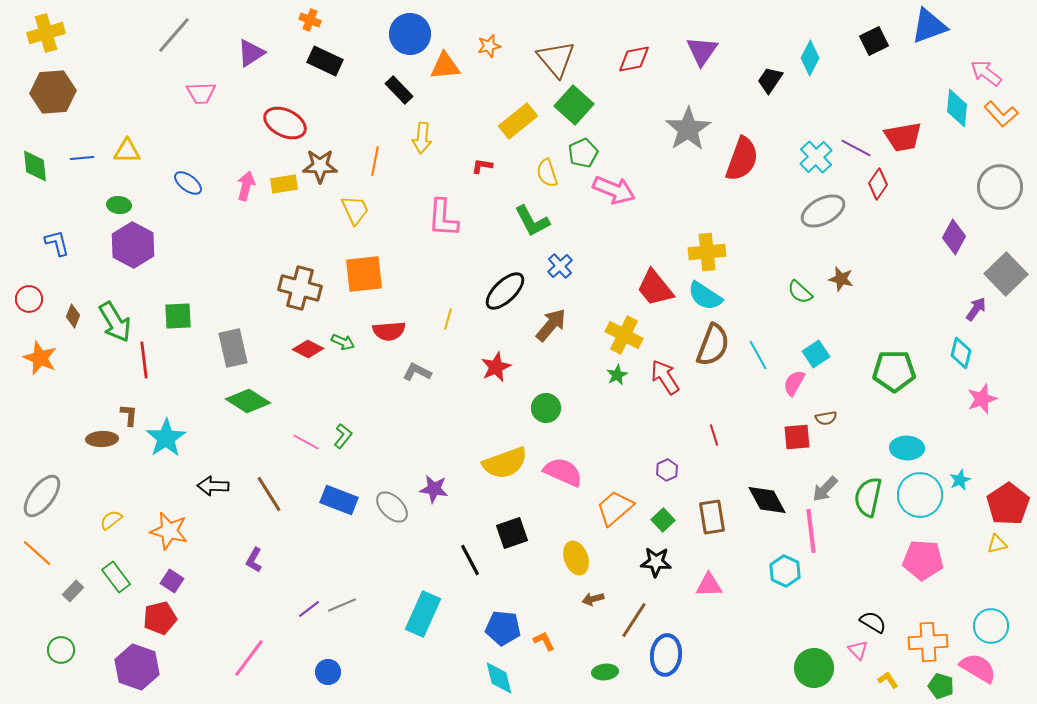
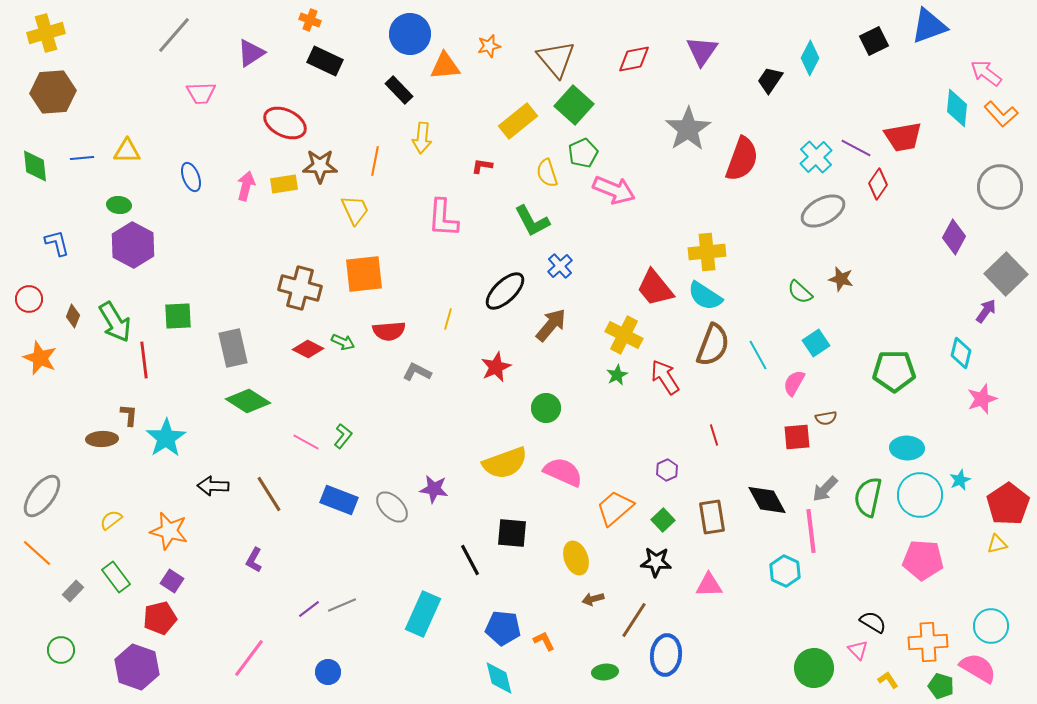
blue ellipse at (188, 183): moved 3 px right, 6 px up; rotated 32 degrees clockwise
purple arrow at (976, 309): moved 10 px right, 2 px down
cyan square at (816, 354): moved 11 px up
black square at (512, 533): rotated 24 degrees clockwise
